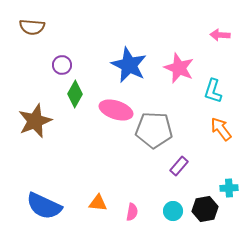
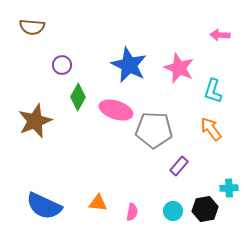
green diamond: moved 3 px right, 3 px down
orange arrow: moved 10 px left
